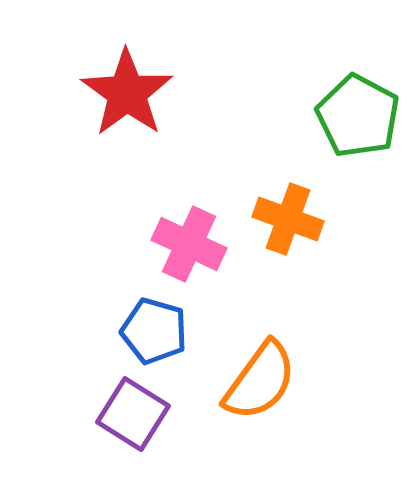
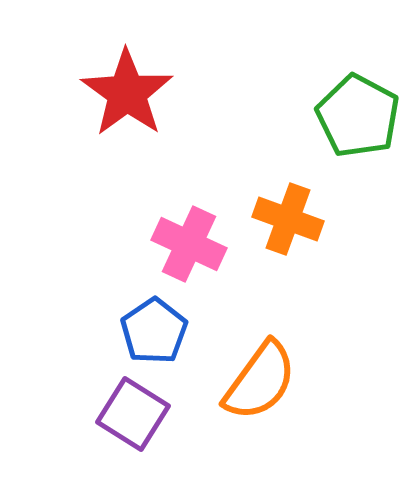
blue pentagon: rotated 22 degrees clockwise
